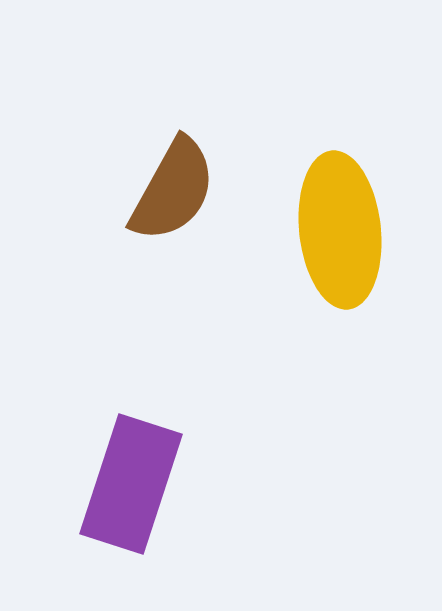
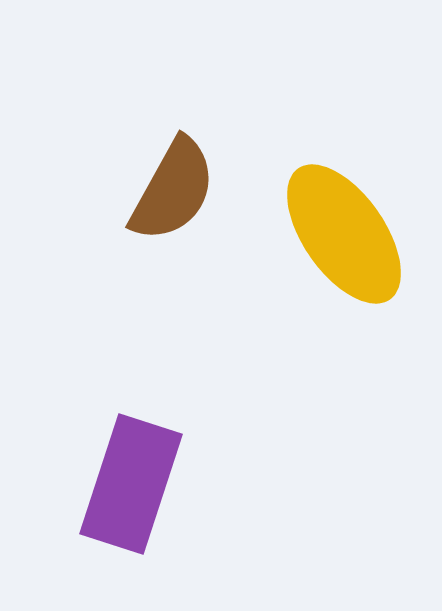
yellow ellipse: moved 4 px right, 4 px down; rotated 29 degrees counterclockwise
